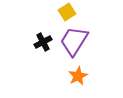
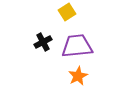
purple trapezoid: moved 3 px right, 5 px down; rotated 52 degrees clockwise
